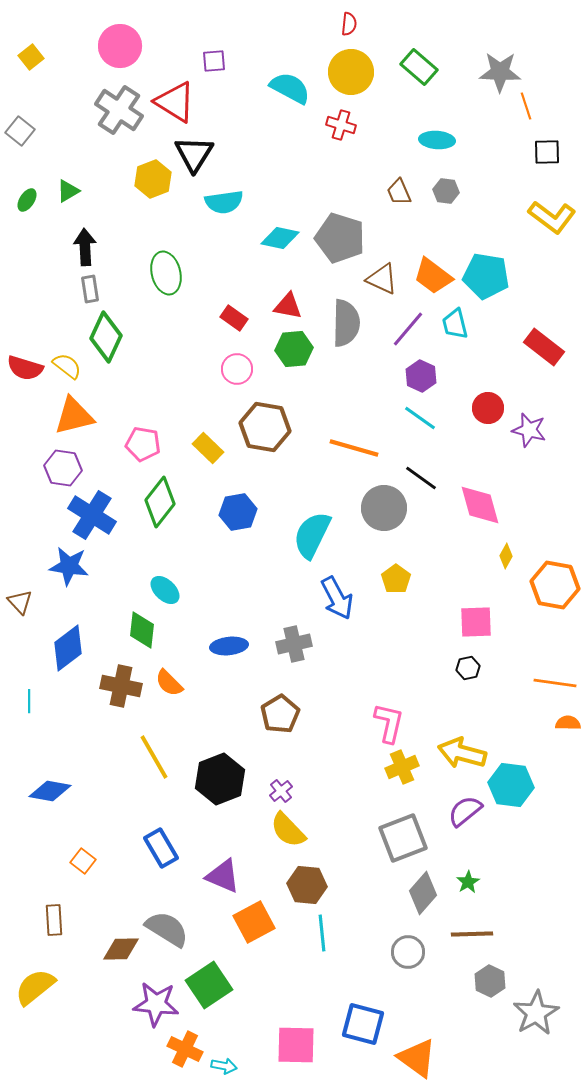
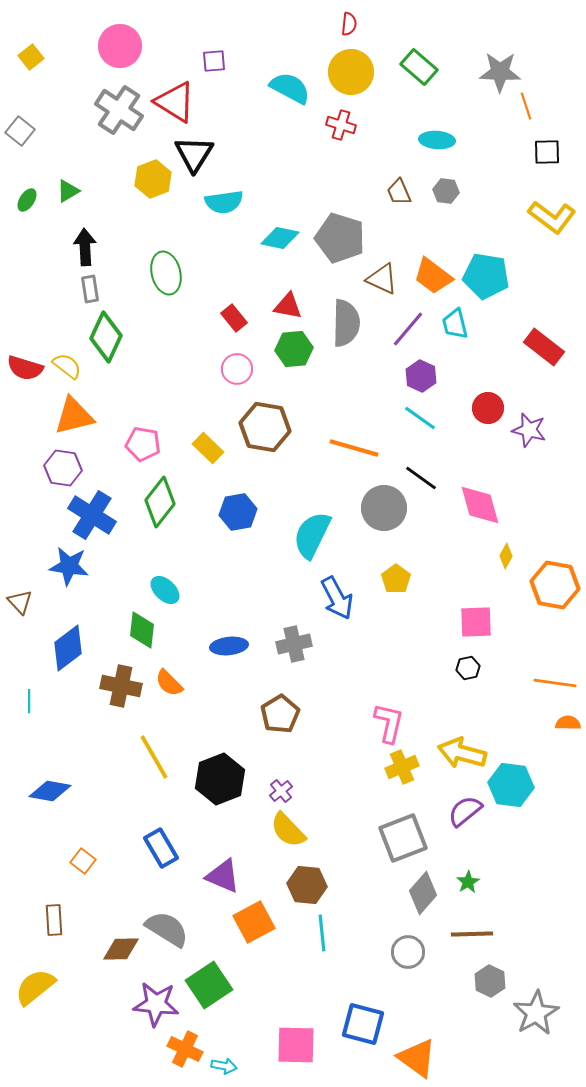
red rectangle at (234, 318): rotated 16 degrees clockwise
